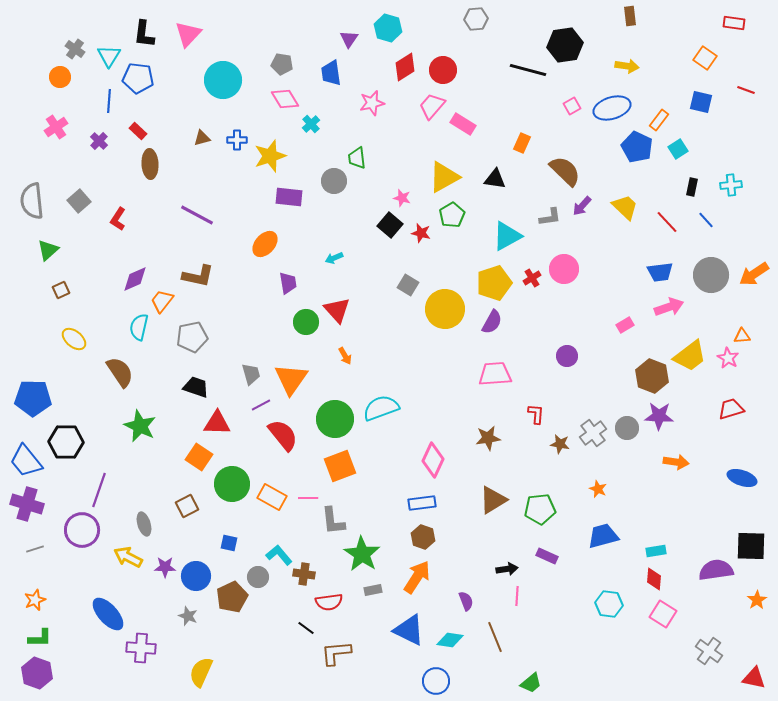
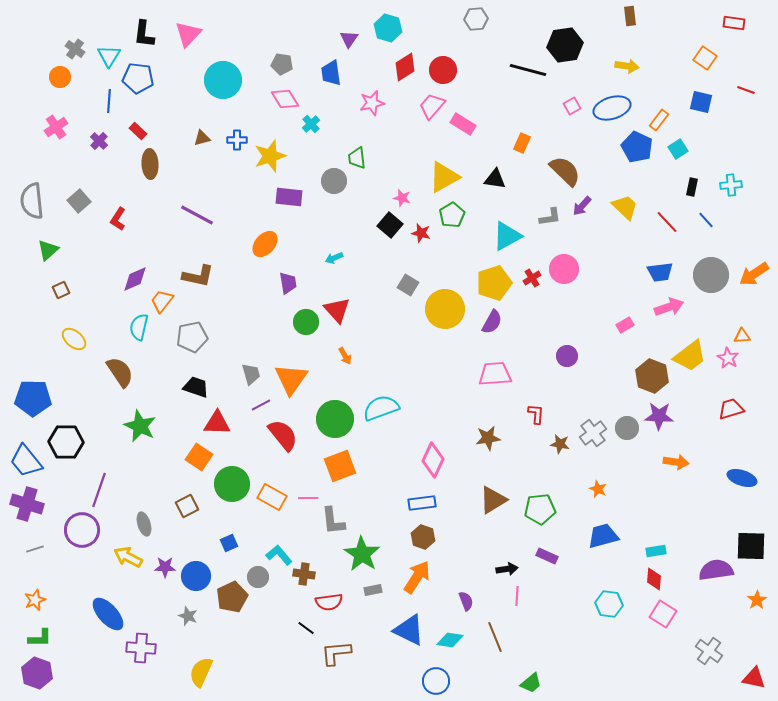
blue square at (229, 543): rotated 36 degrees counterclockwise
